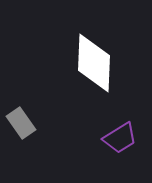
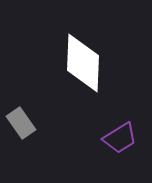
white diamond: moved 11 px left
